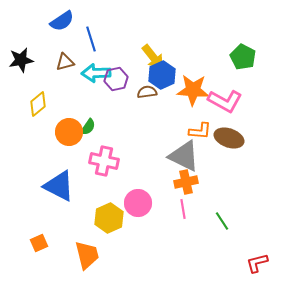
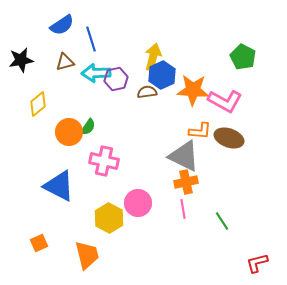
blue semicircle: moved 4 px down
yellow arrow: rotated 128 degrees counterclockwise
yellow hexagon: rotated 8 degrees counterclockwise
